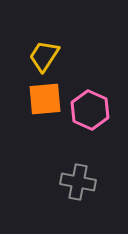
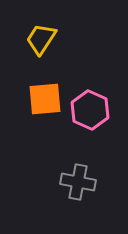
yellow trapezoid: moved 3 px left, 17 px up
